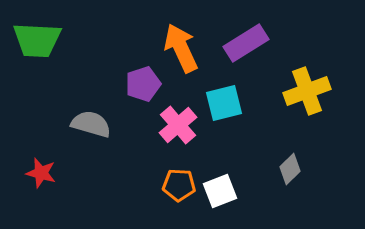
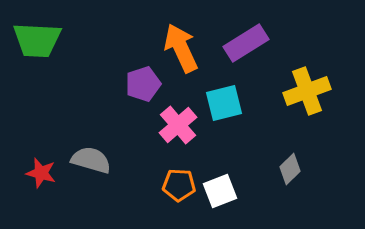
gray semicircle: moved 36 px down
